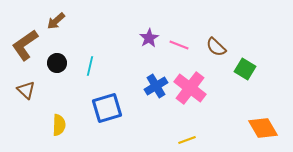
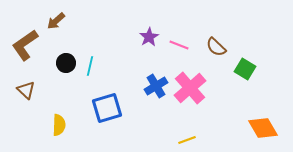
purple star: moved 1 px up
black circle: moved 9 px right
pink cross: rotated 12 degrees clockwise
